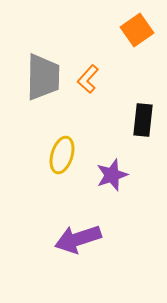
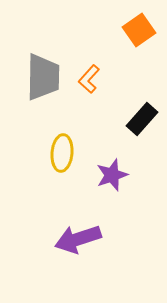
orange square: moved 2 px right
orange L-shape: moved 1 px right
black rectangle: moved 1 px left, 1 px up; rotated 36 degrees clockwise
yellow ellipse: moved 2 px up; rotated 12 degrees counterclockwise
